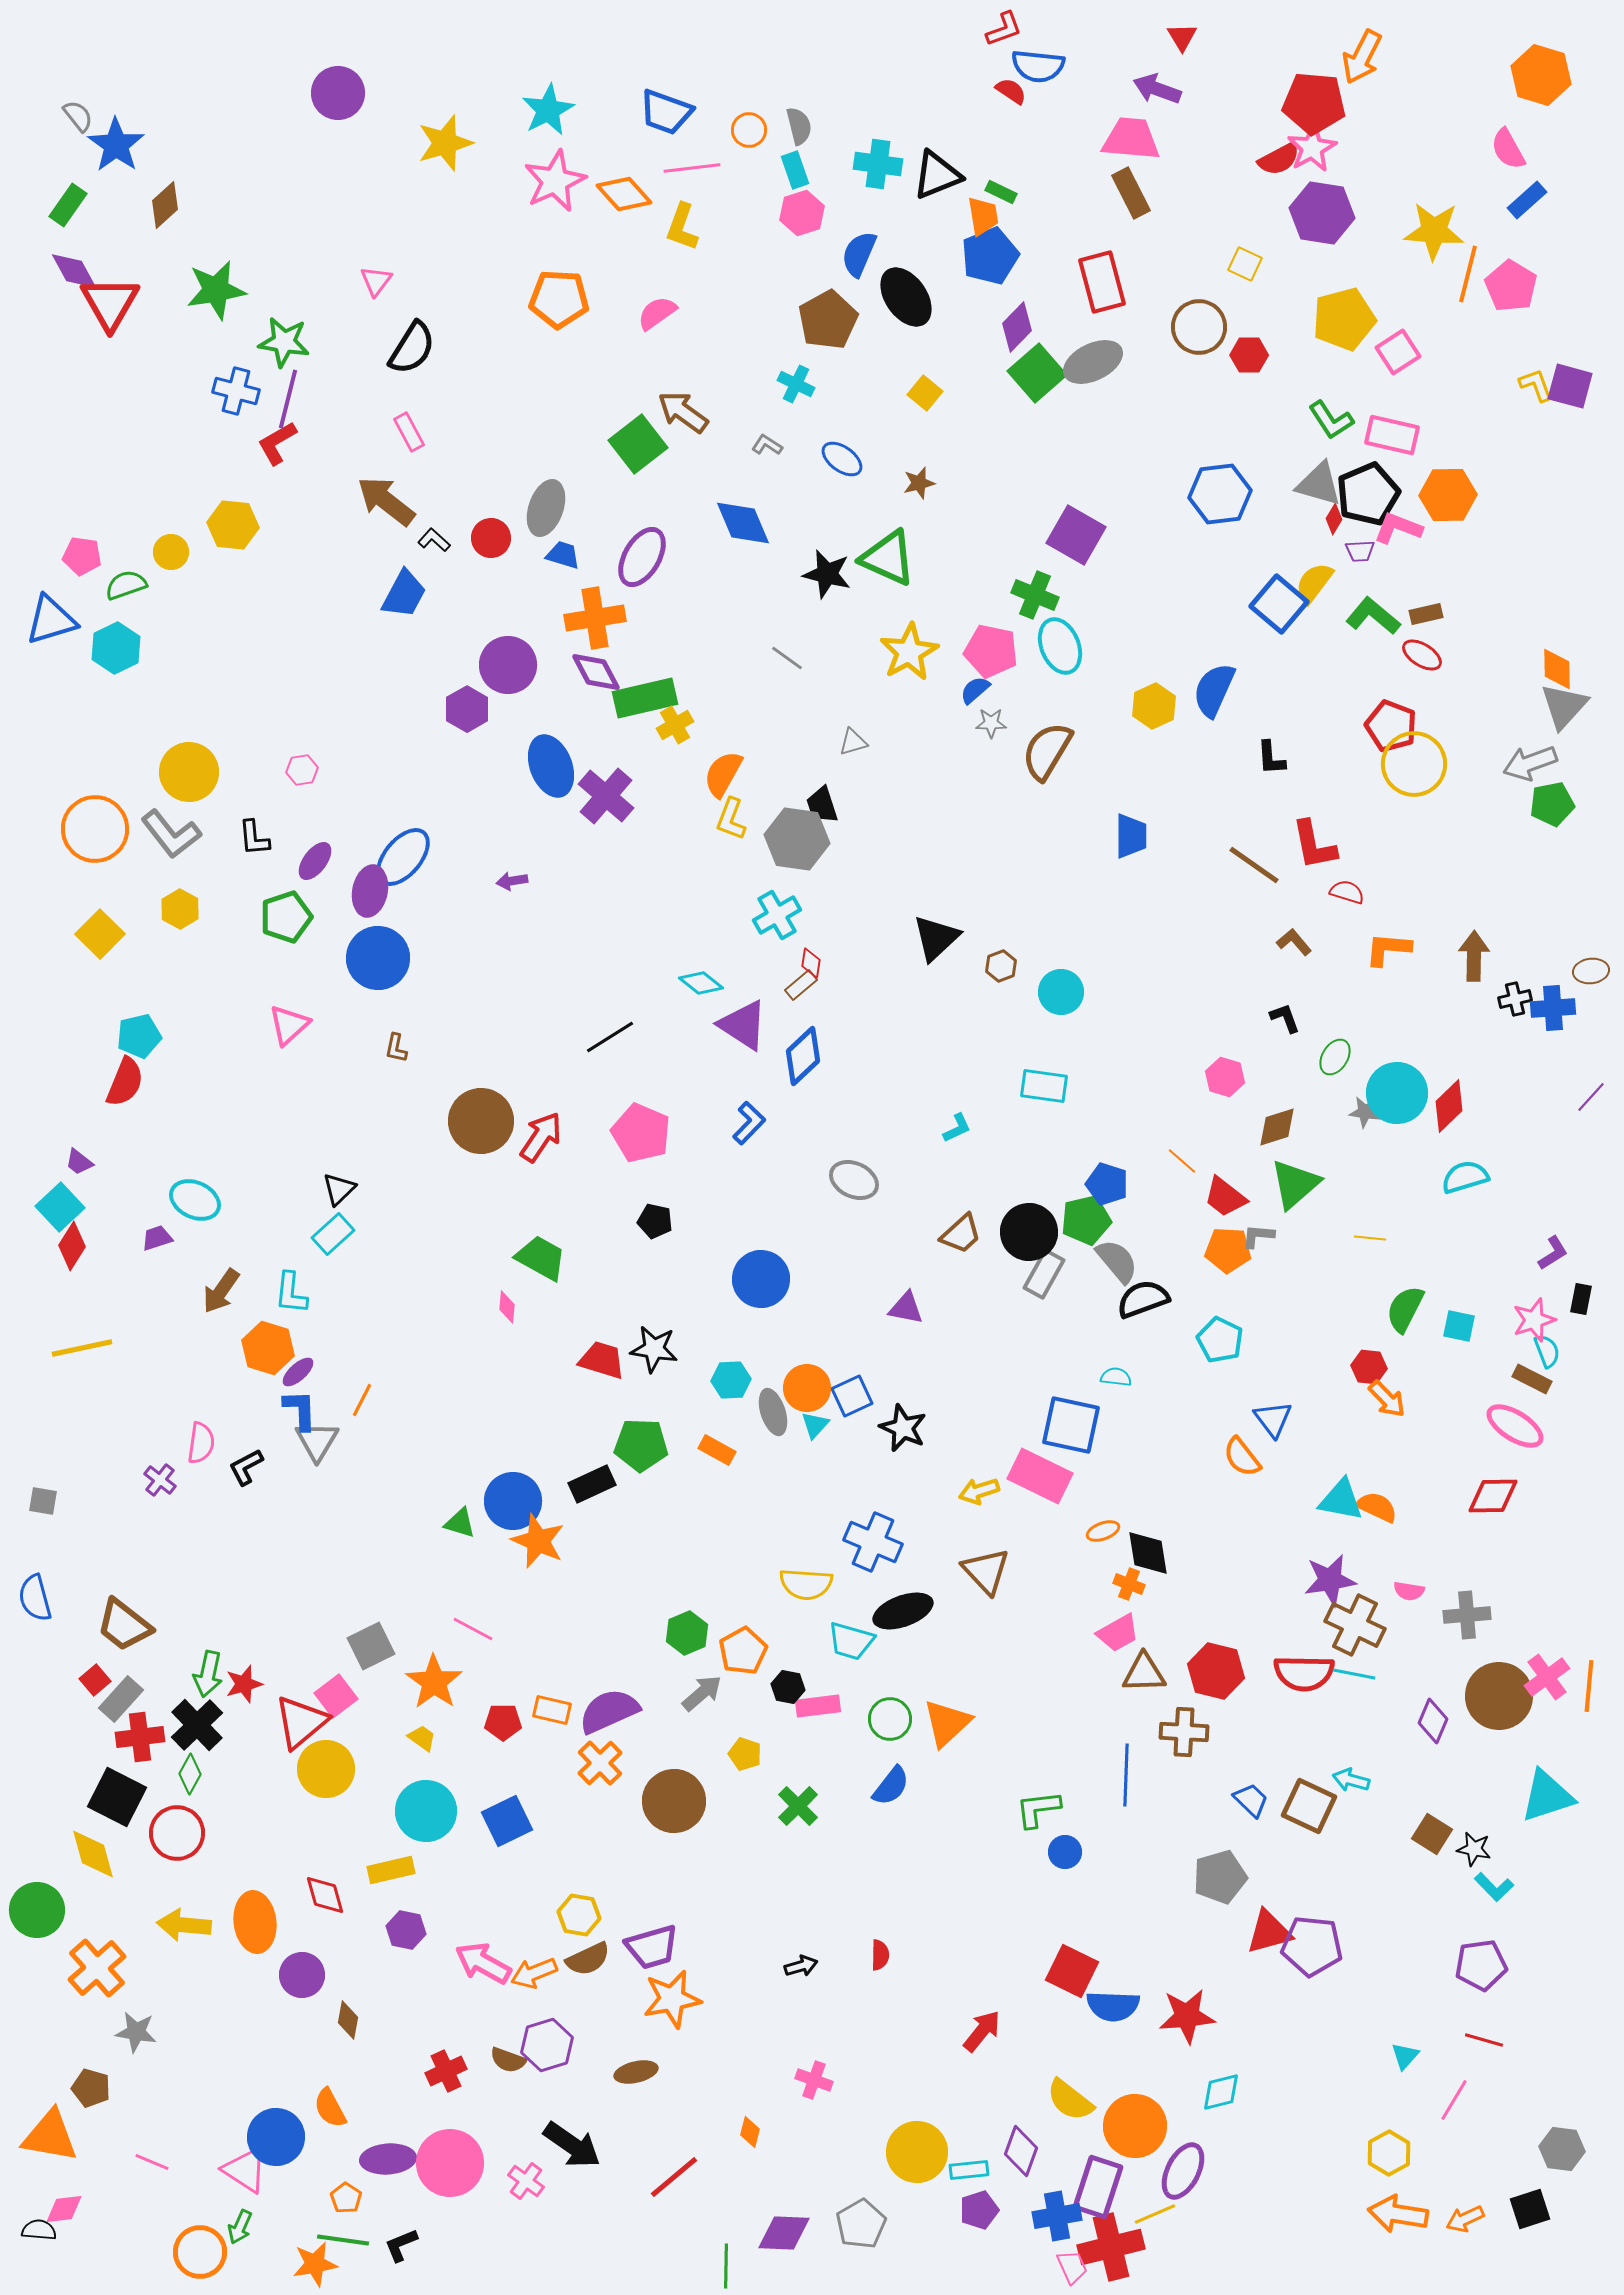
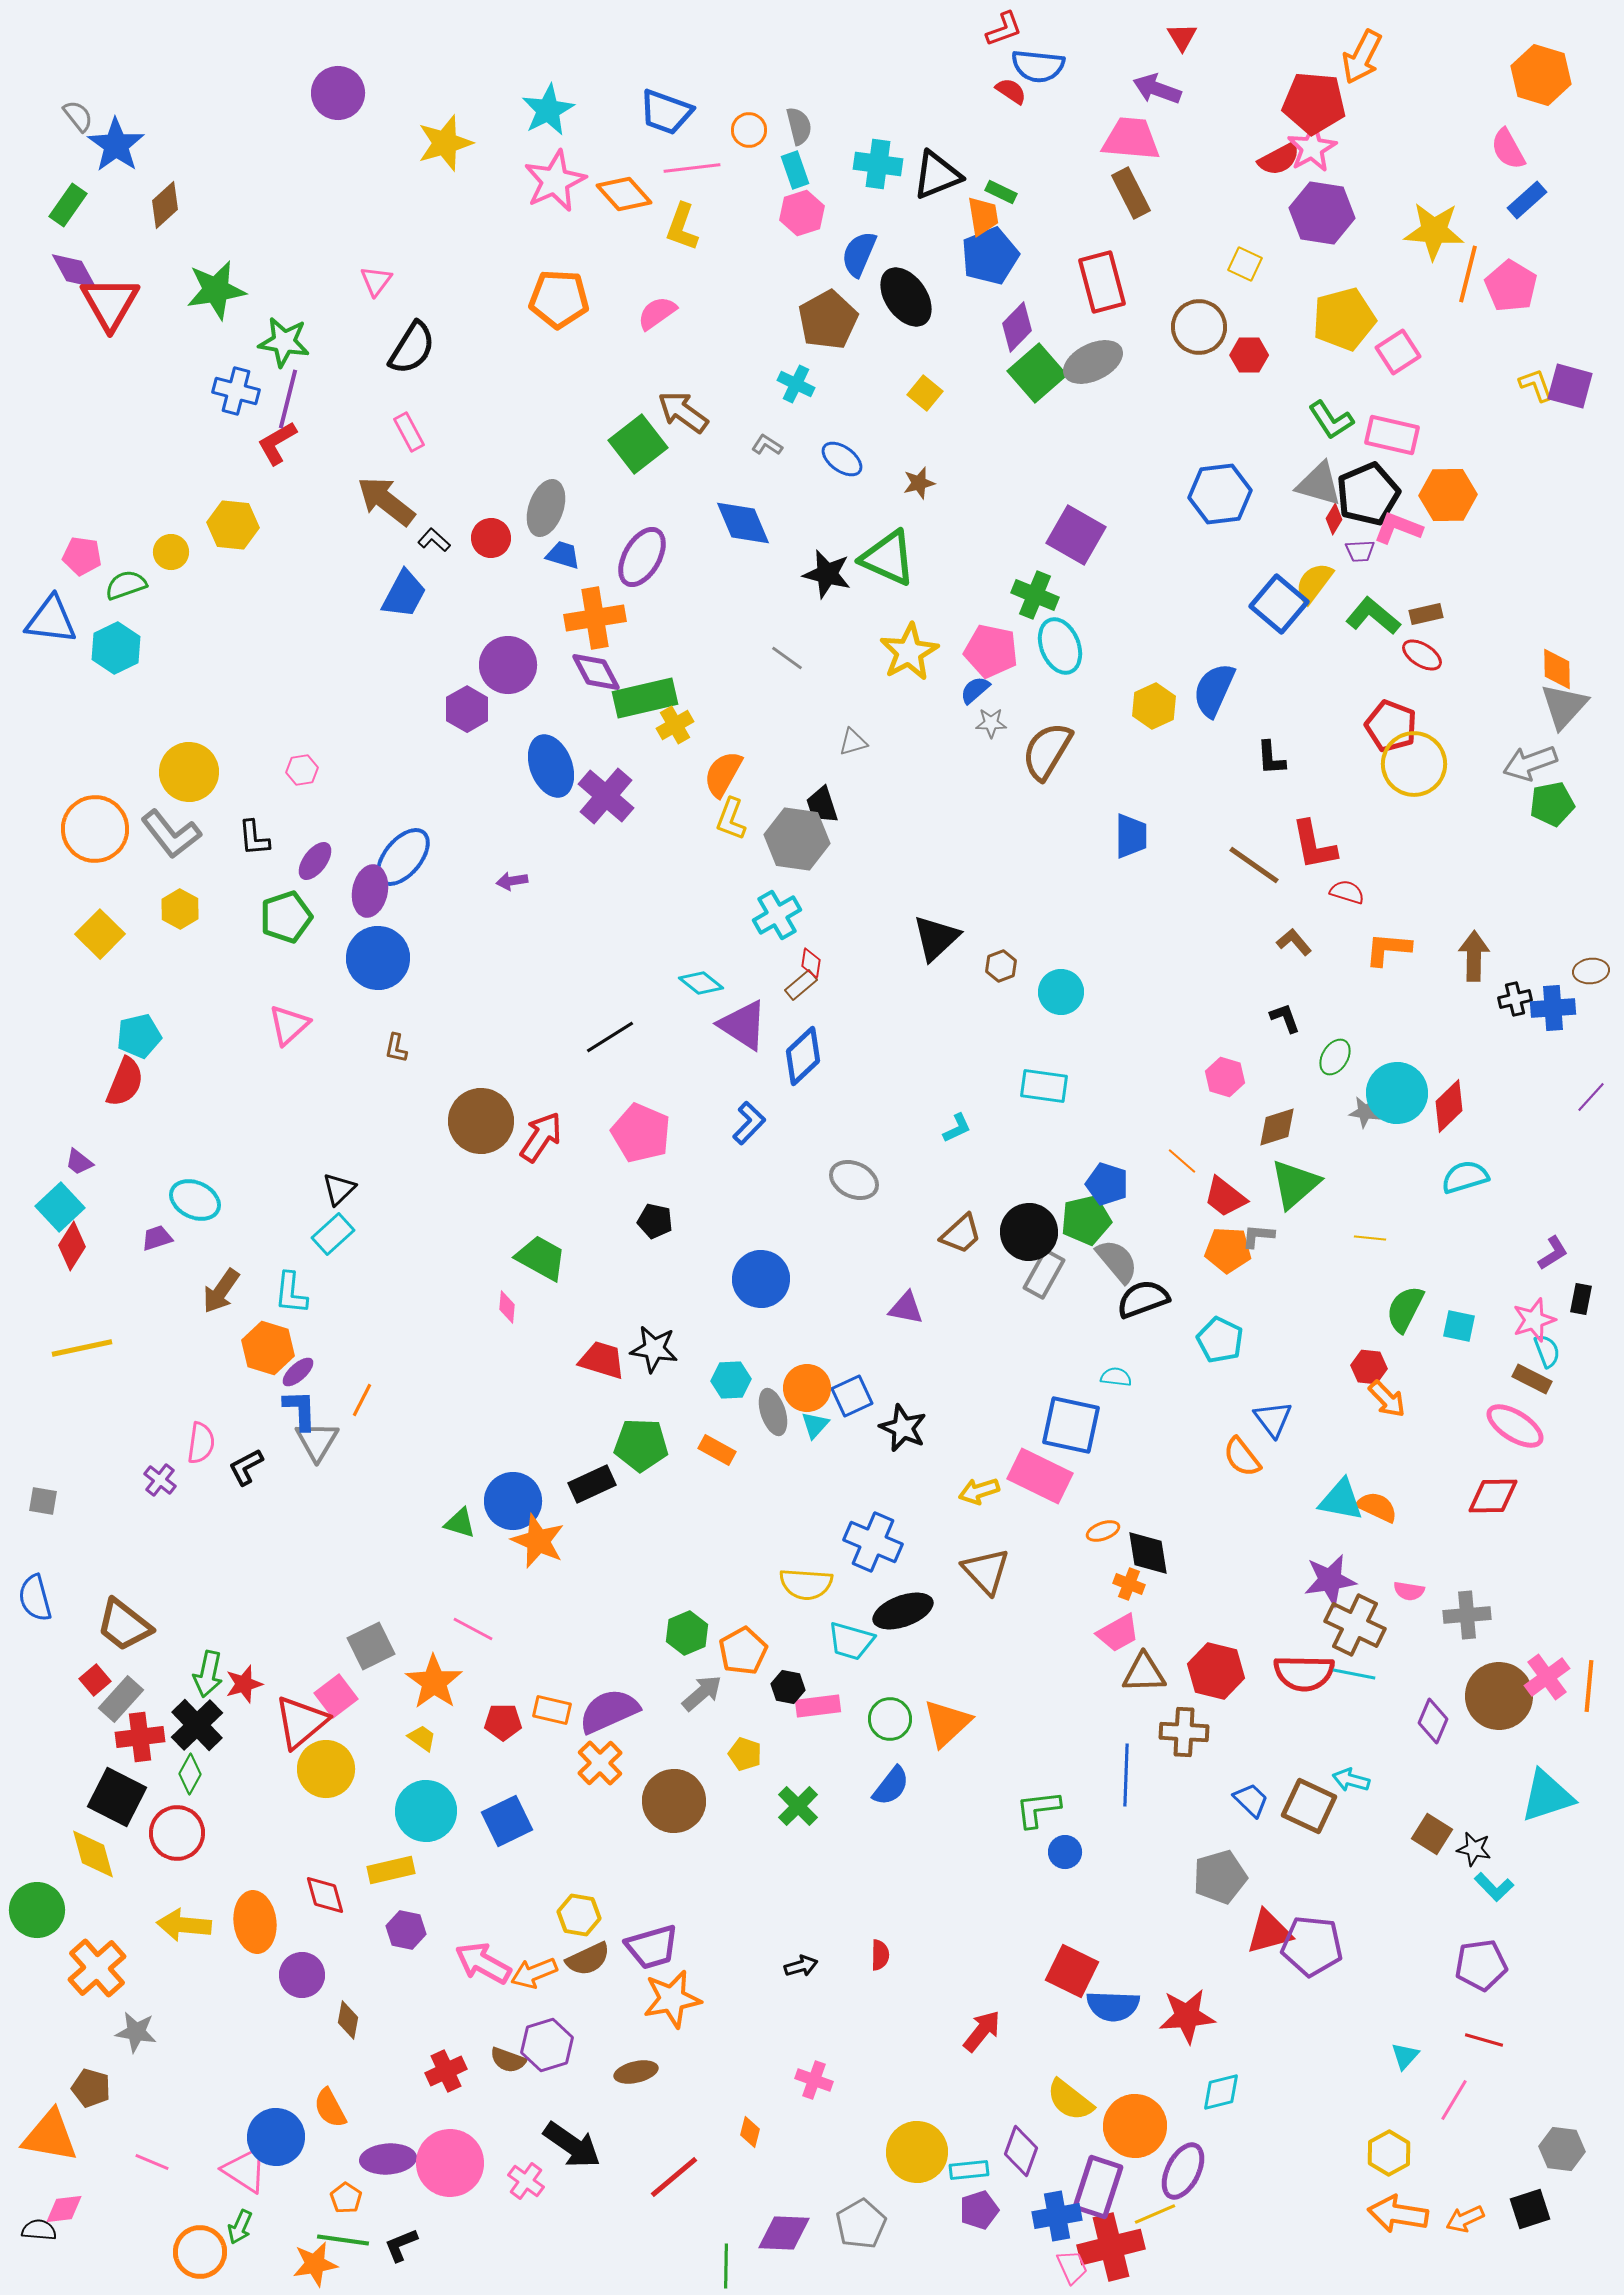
blue triangle at (51, 620): rotated 24 degrees clockwise
